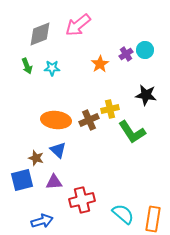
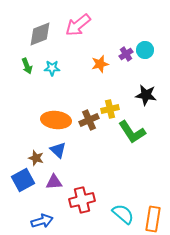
orange star: rotated 18 degrees clockwise
blue square: moved 1 px right; rotated 15 degrees counterclockwise
